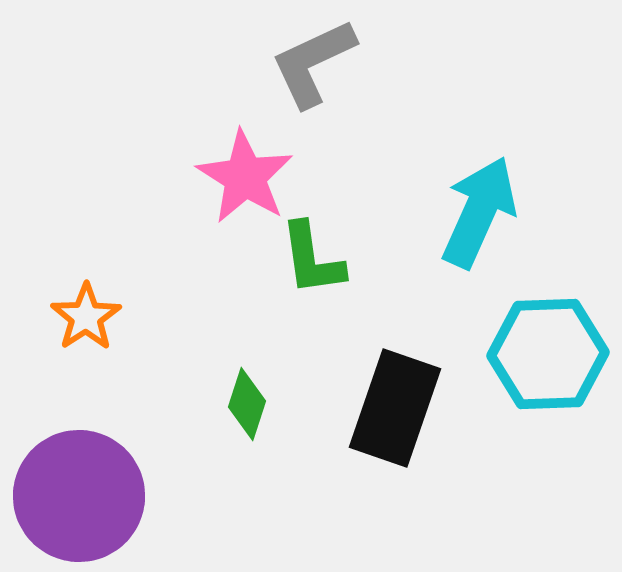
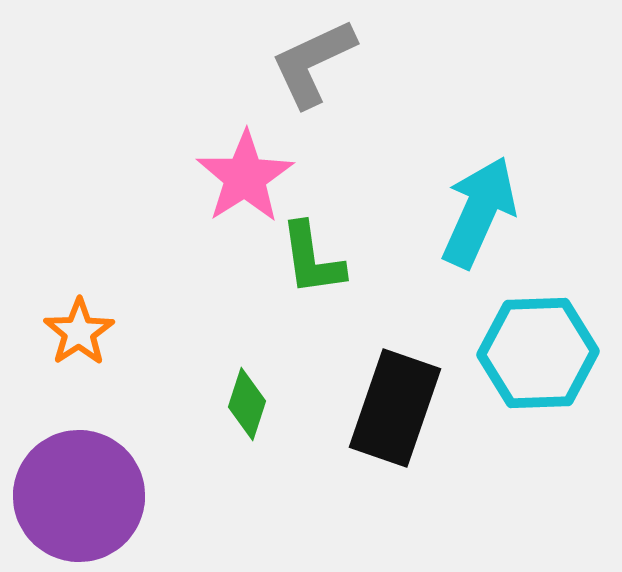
pink star: rotated 8 degrees clockwise
orange star: moved 7 px left, 15 px down
cyan hexagon: moved 10 px left, 1 px up
